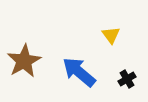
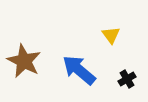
brown star: rotated 16 degrees counterclockwise
blue arrow: moved 2 px up
